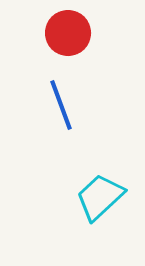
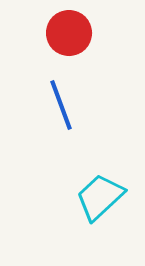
red circle: moved 1 px right
